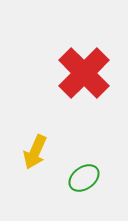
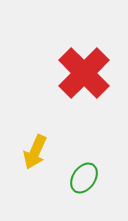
green ellipse: rotated 20 degrees counterclockwise
